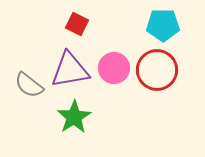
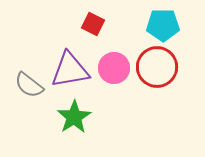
red square: moved 16 px right
red circle: moved 3 px up
